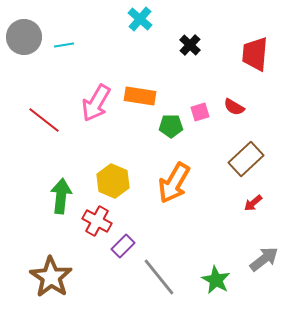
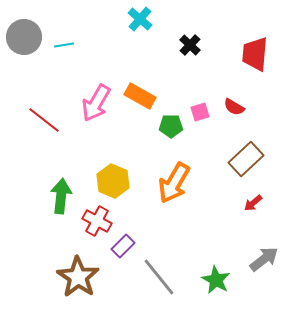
orange rectangle: rotated 20 degrees clockwise
brown star: moved 27 px right
